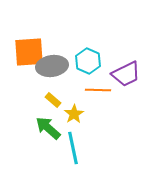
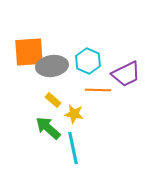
yellow star: rotated 30 degrees counterclockwise
